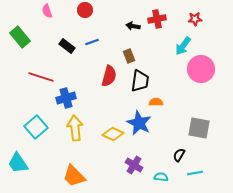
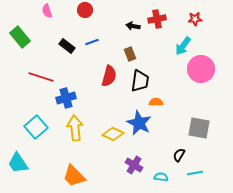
brown rectangle: moved 1 px right, 2 px up
